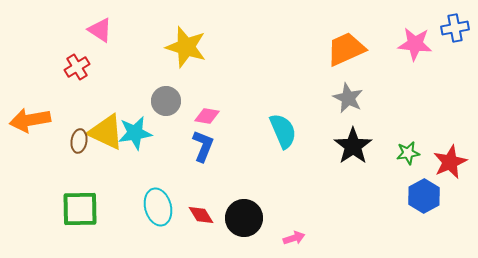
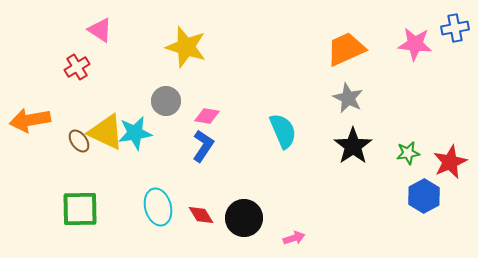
brown ellipse: rotated 45 degrees counterclockwise
blue L-shape: rotated 12 degrees clockwise
